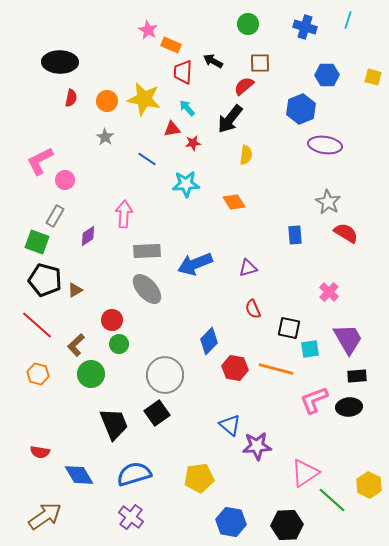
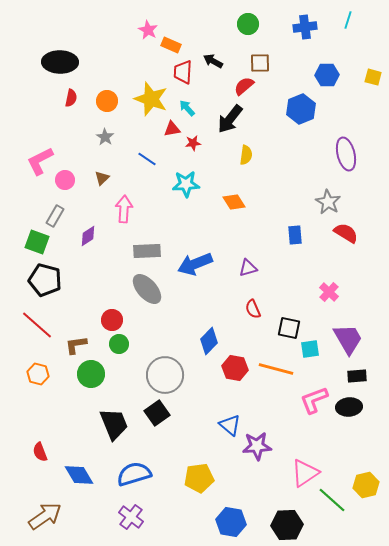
blue cross at (305, 27): rotated 25 degrees counterclockwise
yellow star at (144, 99): moved 7 px right; rotated 8 degrees clockwise
purple ellipse at (325, 145): moved 21 px right, 9 px down; rotated 68 degrees clockwise
pink arrow at (124, 214): moved 5 px up
brown triangle at (75, 290): moved 27 px right, 112 px up; rotated 14 degrees counterclockwise
brown L-shape at (76, 345): rotated 35 degrees clockwise
red semicircle at (40, 452): rotated 60 degrees clockwise
yellow hexagon at (369, 485): moved 3 px left; rotated 20 degrees clockwise
